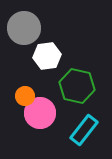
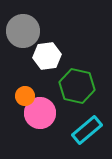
gray circle: moved 1 px left, 3 px down
cyan rectangle: moved 3 px right; rotated 12 degrees clockwise
